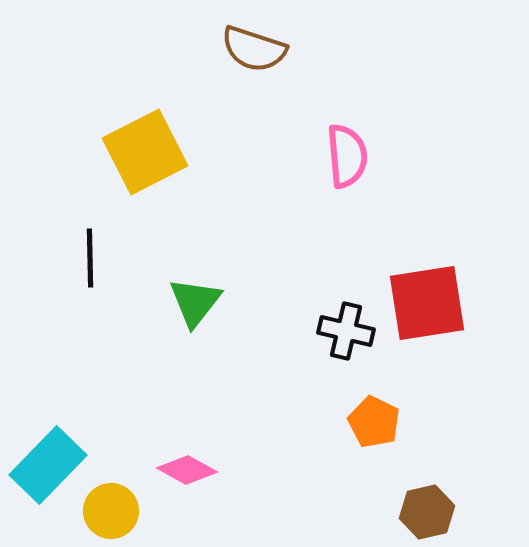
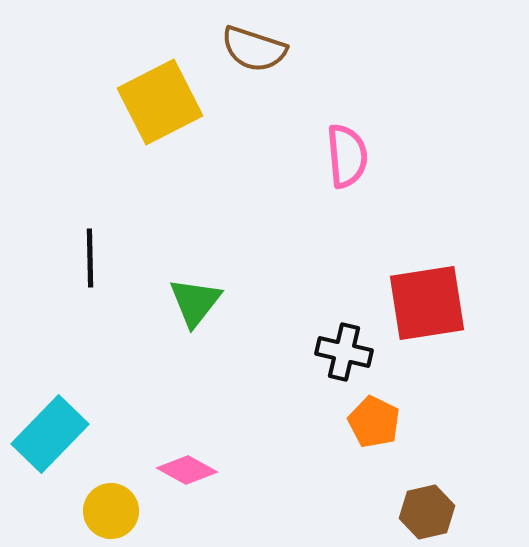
yellow square: moved 15 px right, 50 px up
black cross: moved 2 px left, 21 px down
cyan rectangle: moved 2 px right, 31 px up
